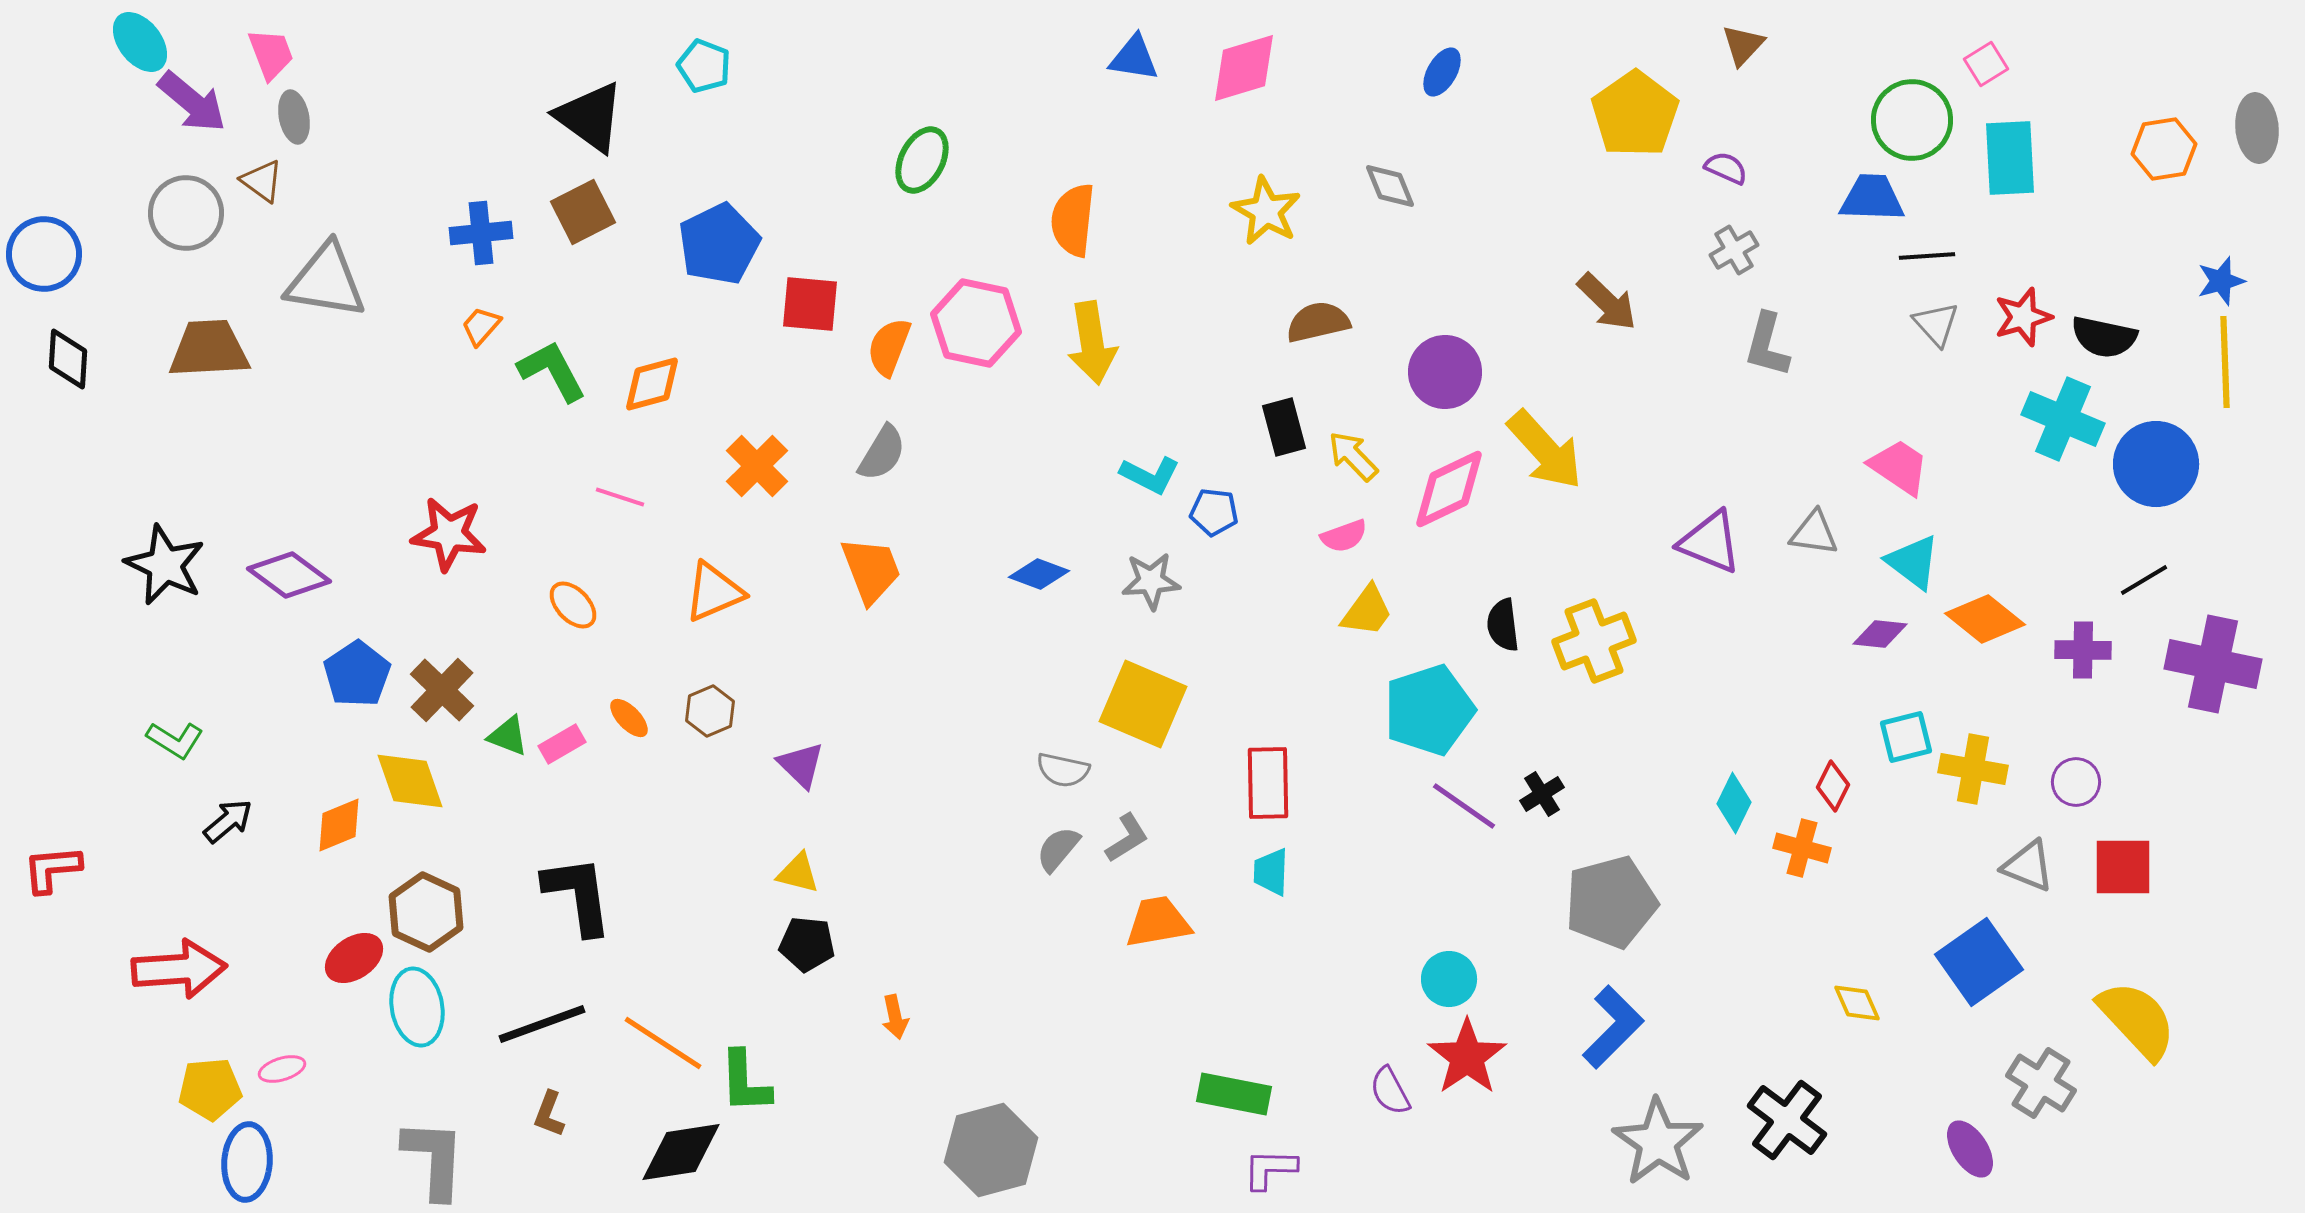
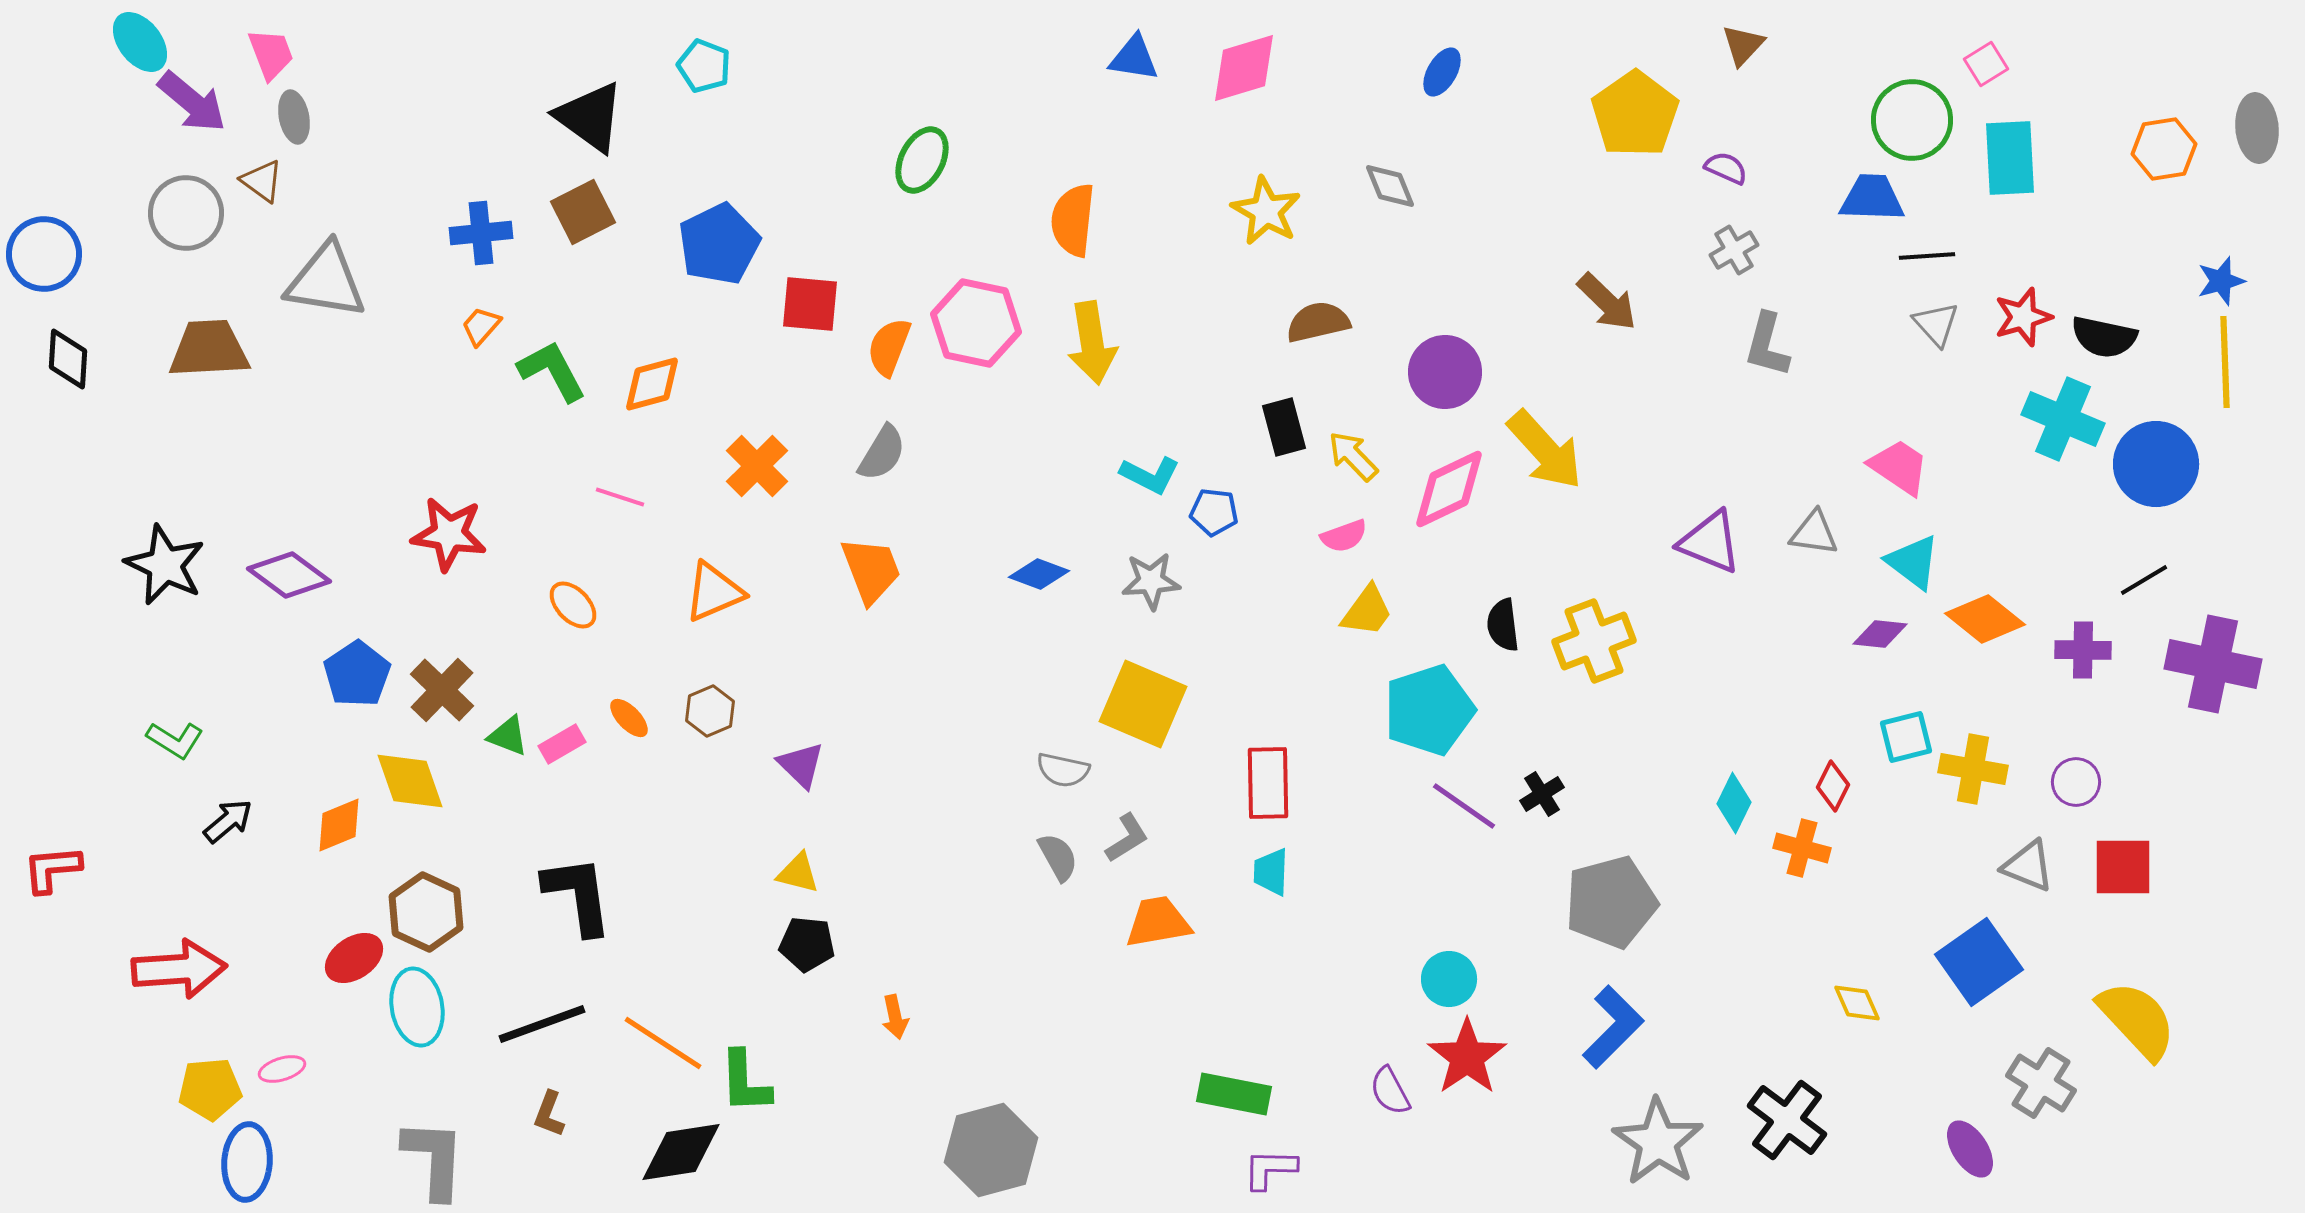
gray semicircle at (1058, 849): moved 8 px down; rotated 111 degrees clockwise
